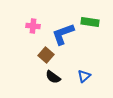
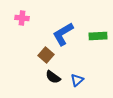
green rectangle: moved 8 px right, 14 px down; rotated 12 degrees counterclockwise
pink cross: moved 11 px left, 8 px up
blue L-shape: rotated 10 degrees counterclockwise
blue triangle: moved 7 px left, 4 px down
